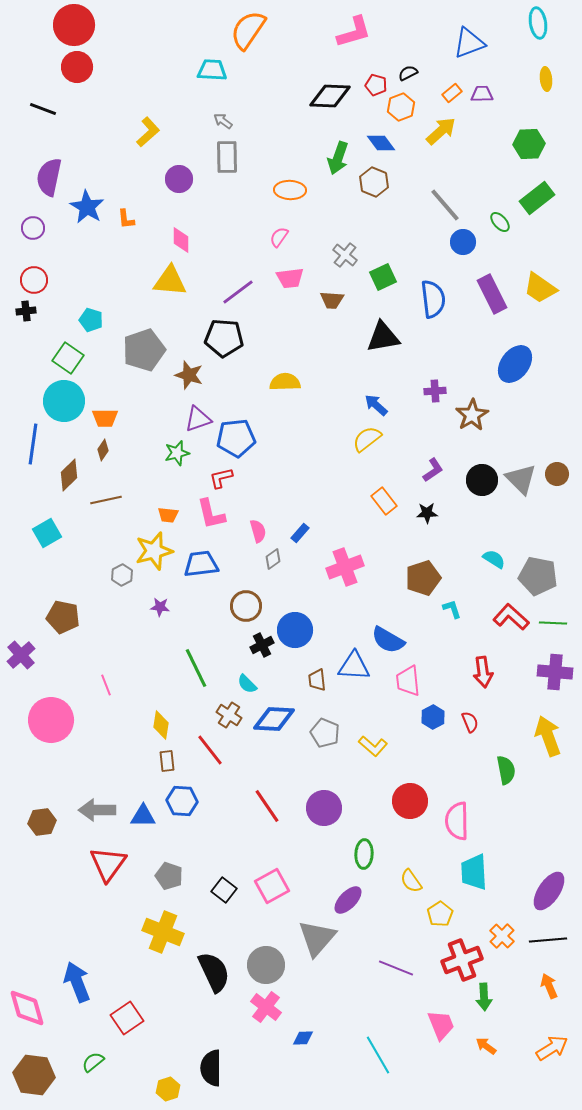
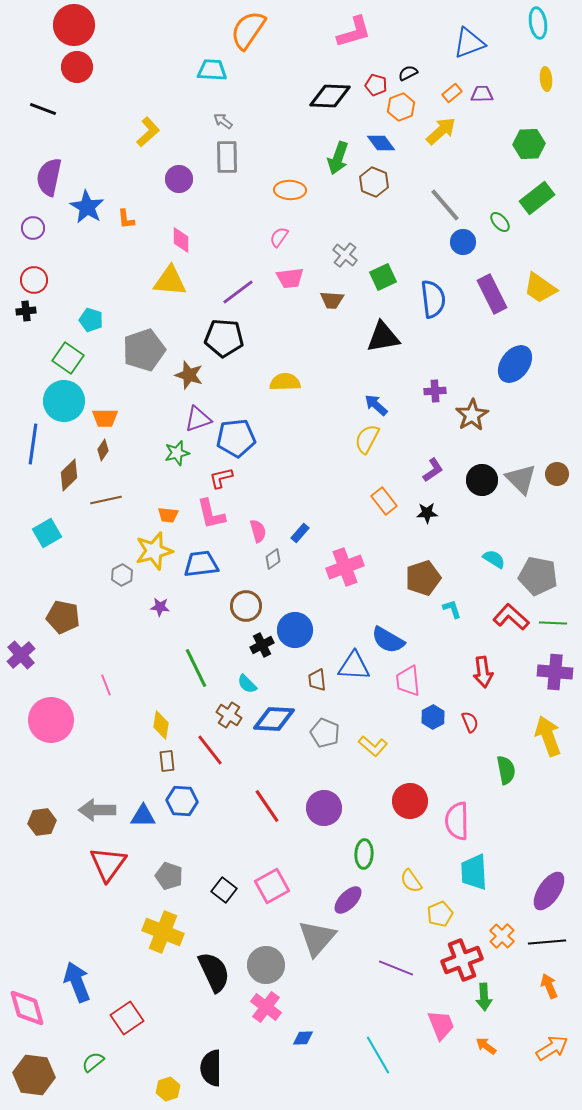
yellow semicircle at (367, 439): rotated 24 degrees counterclockwise
yellow pentagon at (440, 914): rotated 10 degrees clockwise
black line at (548, 940): moved 1 px left, 2 px down
